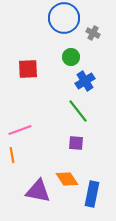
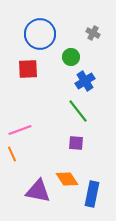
blue circle: moved 24 px left, 16 px down
orange line: moved 1 px up; rotated 14 degrees counterclockwise
